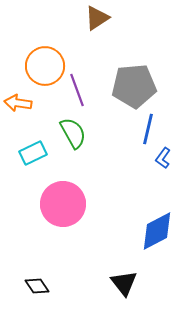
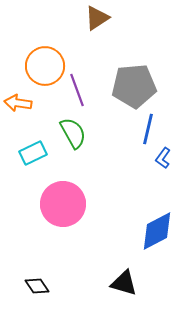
black triangle: rotated 36 degrees counterclockwise
